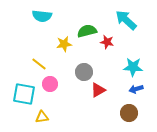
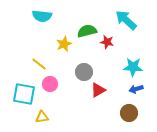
yellow star: rotated 14 degrees counterclockwise
